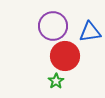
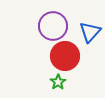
blue triangle: rotated 40 degrees counterclockwise
green star: moved 2 px right, 1 px down
